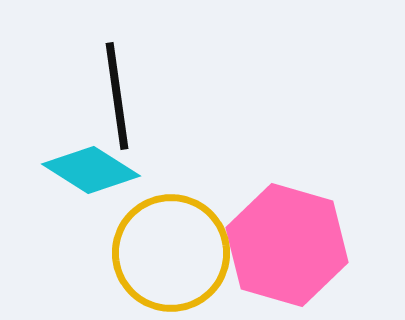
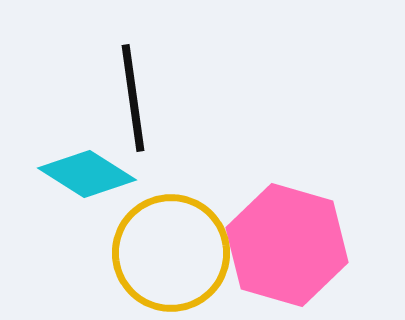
black line: moved 16 px right, 2 px down
cyan diamond: moved 4 px left, 4 px down
